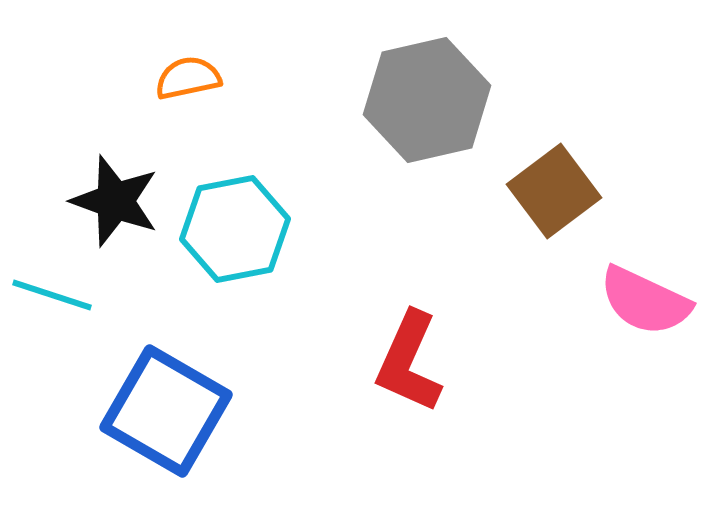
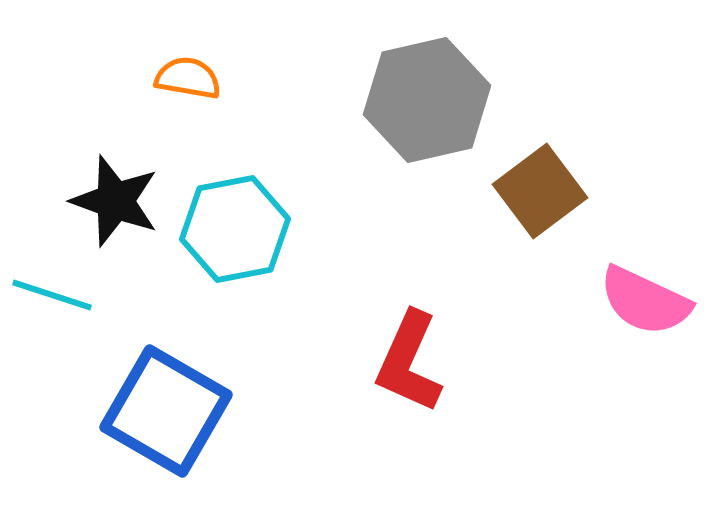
orange semicircle: rotated 22 degrees clockwise
brown square: moved 14 px left
